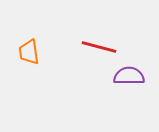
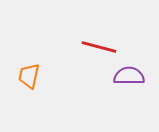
orange trapezoid: moved 24 px down; rotated 20 degrees clockwise
